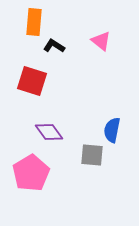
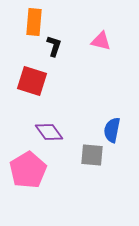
pink triangle: rotated 25 degrees counterclockwise
black L-shape: rotated 75 degrees clockwise
pink pentagon: moved 3 px left, 3 px up
